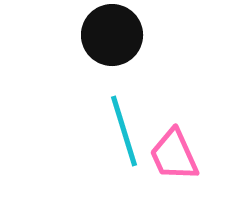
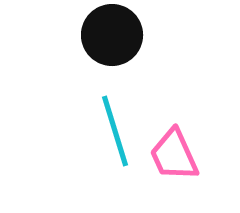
cyan line: moved 9 px left
